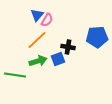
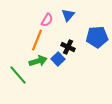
blue triangle: moved 31 px right
orange line: rotated 25 degrees counterclockwise
black cross: rotated 16 degrees clockwise
blue square: rotated 24 degrees counterclockwise
green line: moved 3 px right; rotated 40 degrees clockwise
